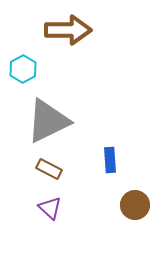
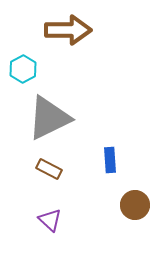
gray triangle: moved 1 px right, 3 px up
purple triangle: moved 12 px down
